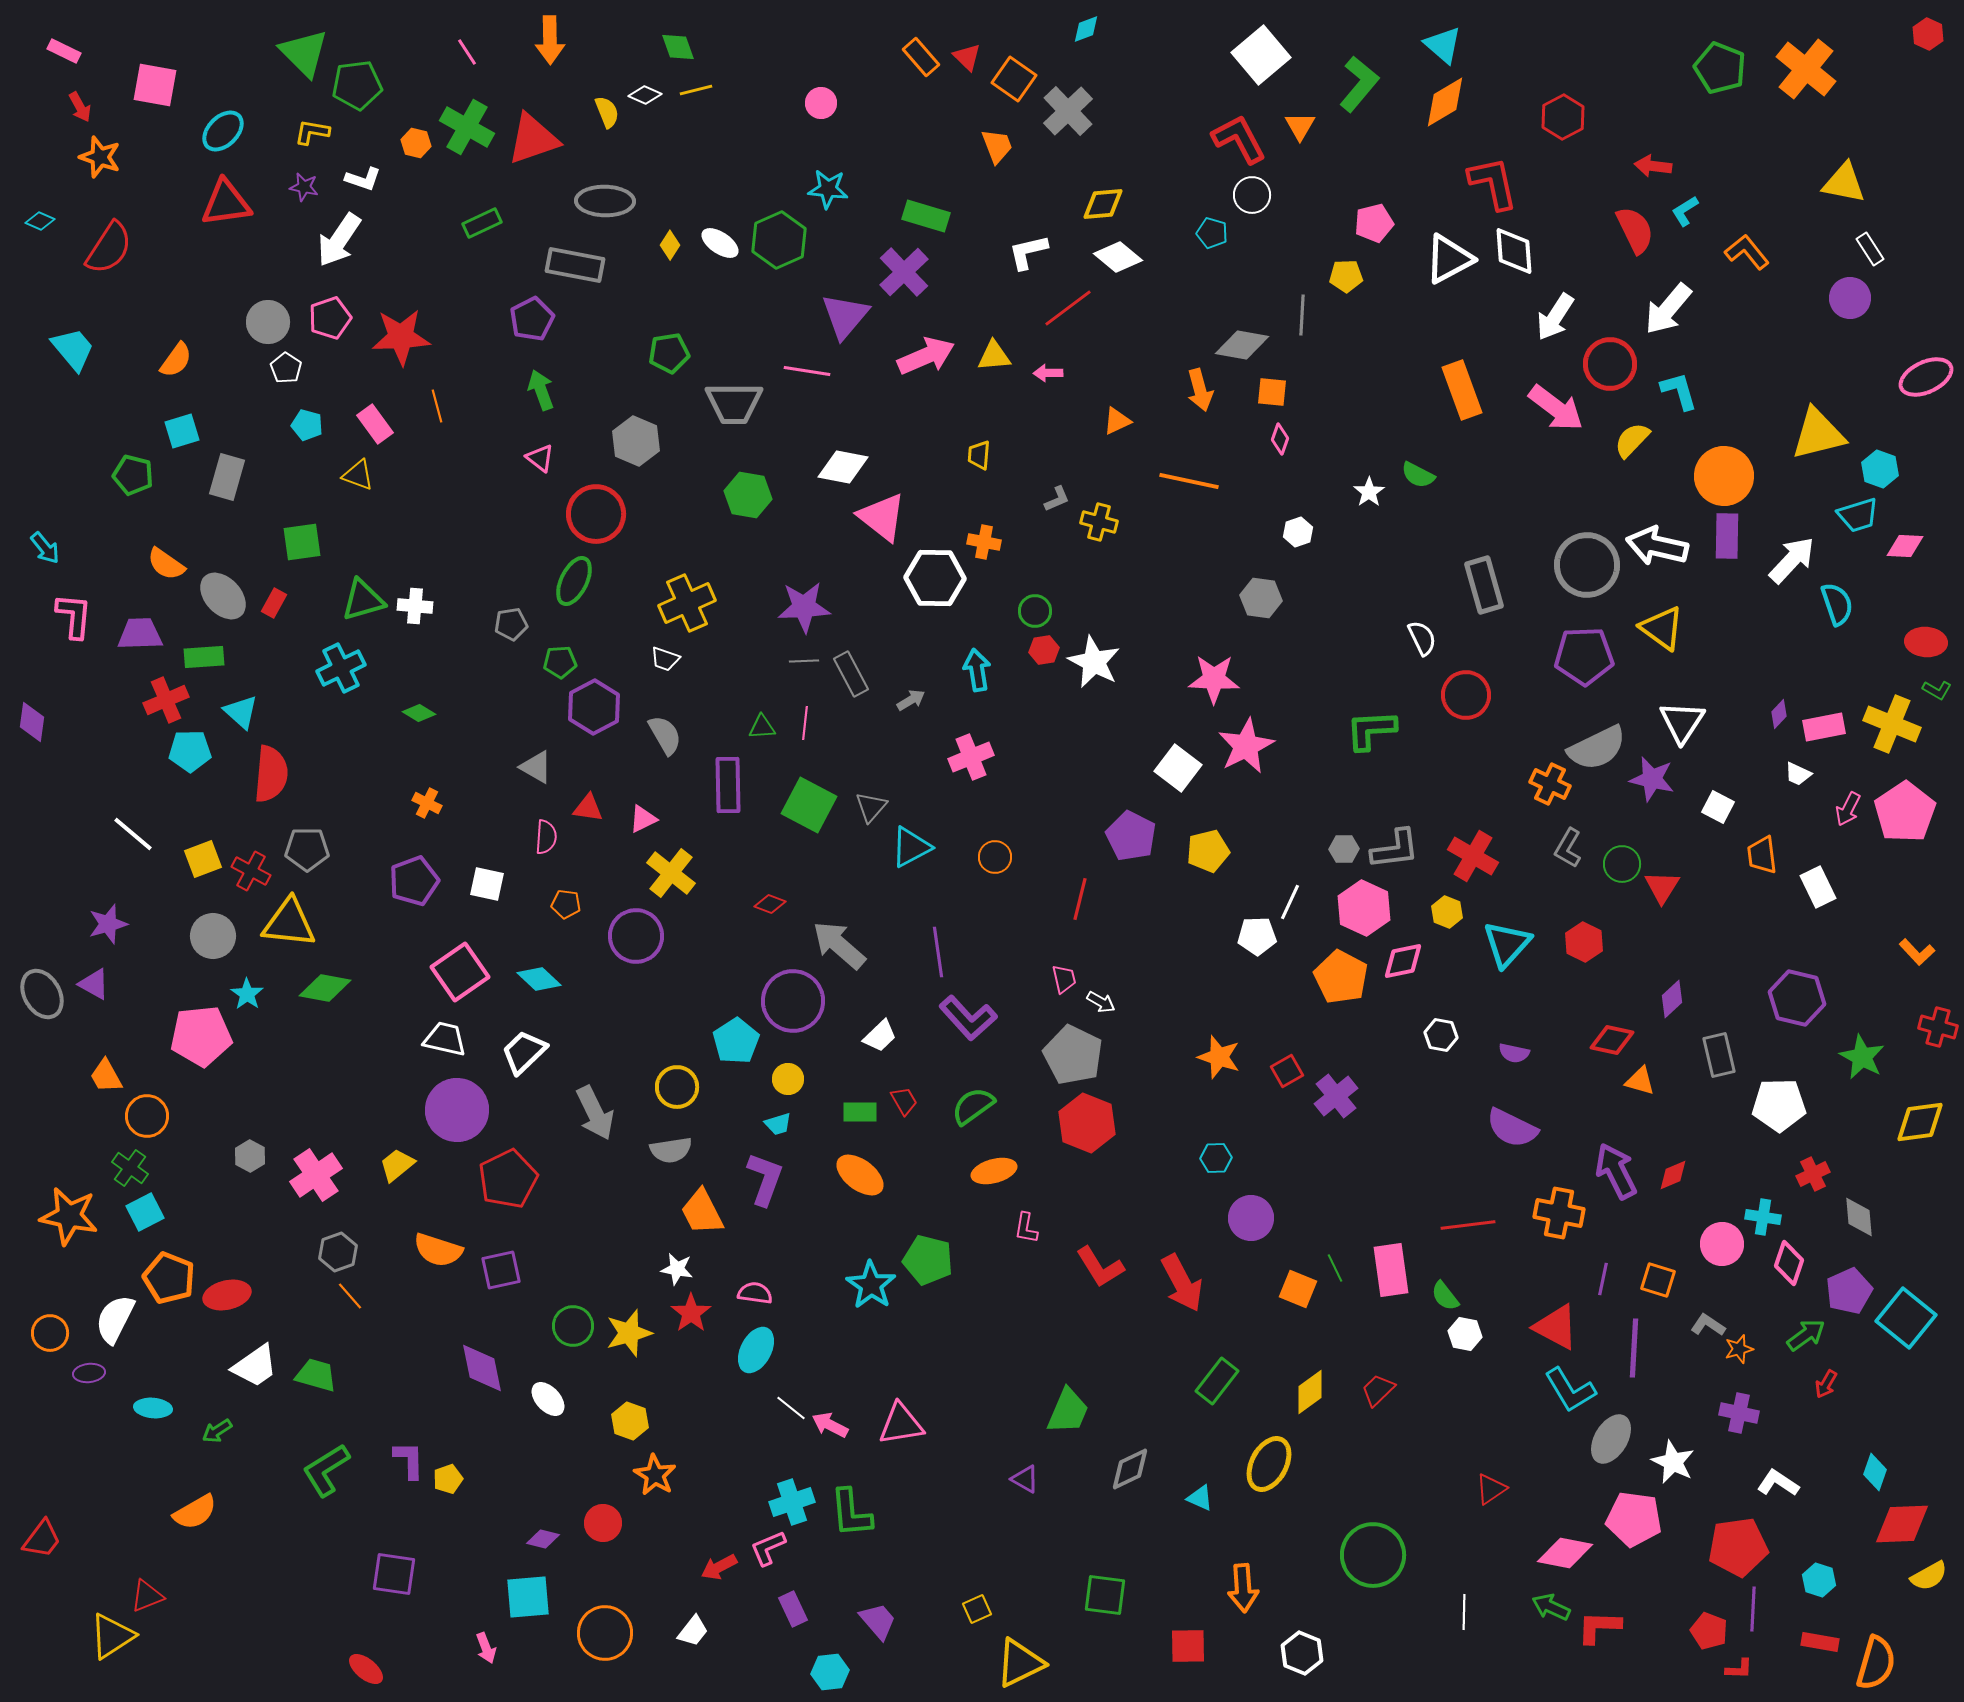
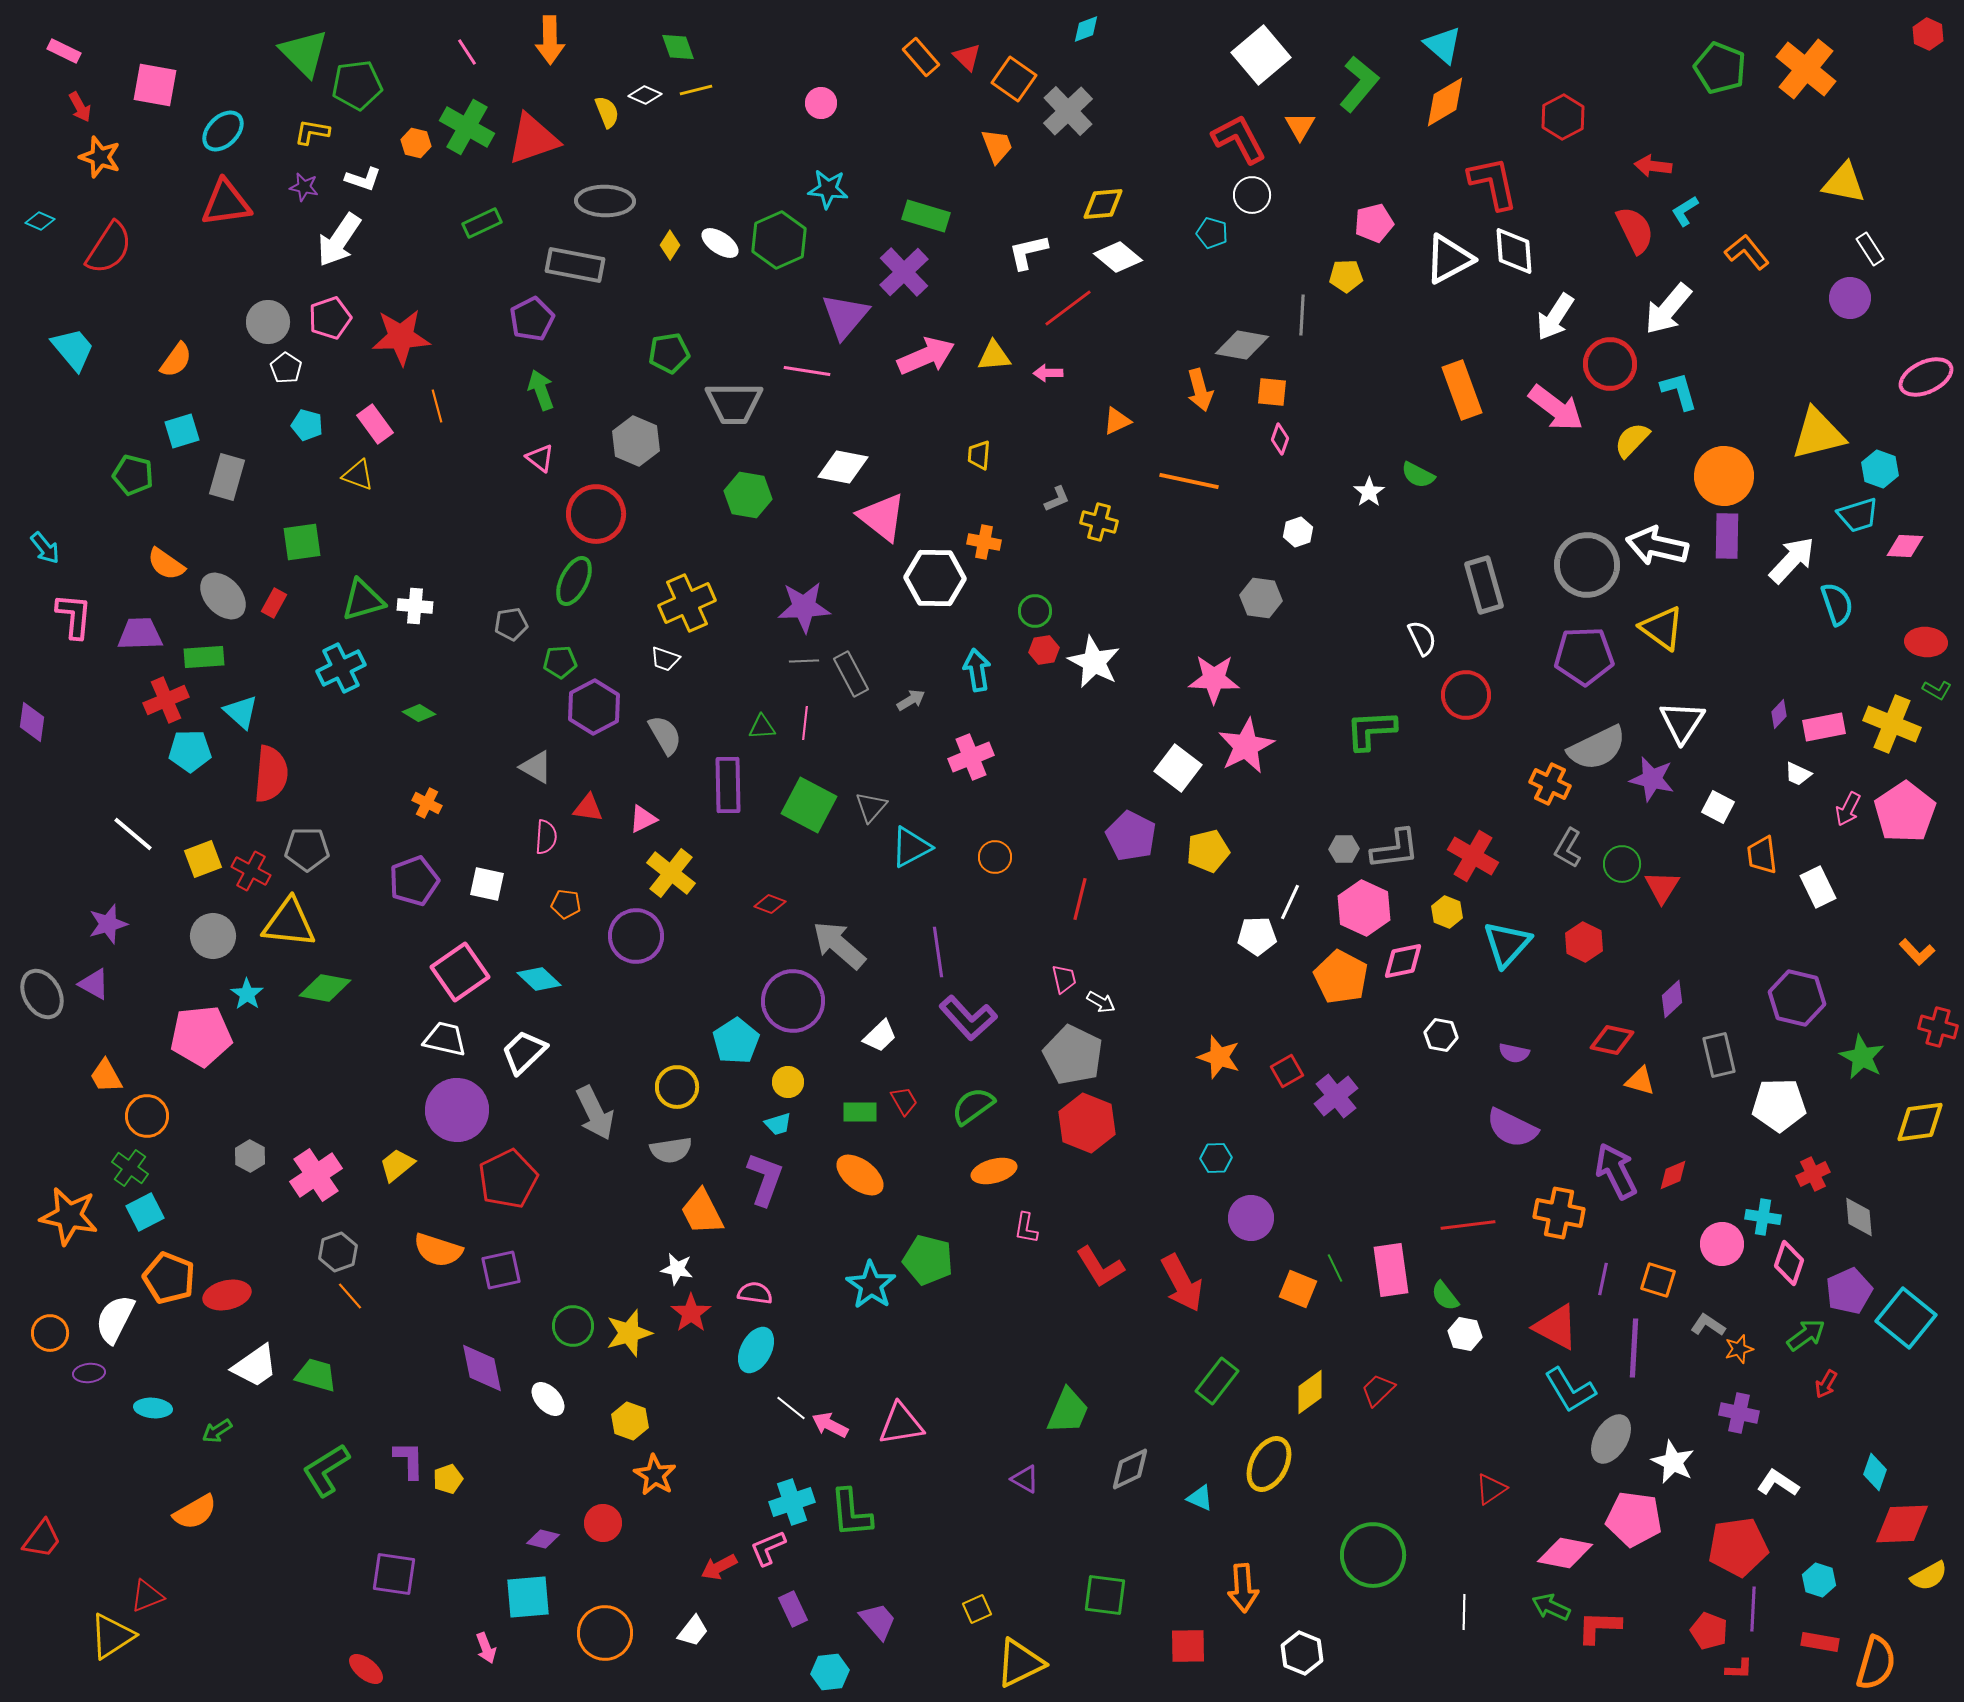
yellow circle at (788, 1079): moved 3 px down
